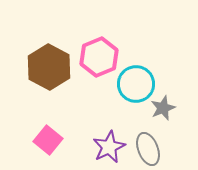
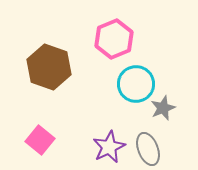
pink hexagon: moved 15 px right, 18 px up
brown hexagon: rotated 9 degrees counterclockwise
pink square: moved 8 px left
